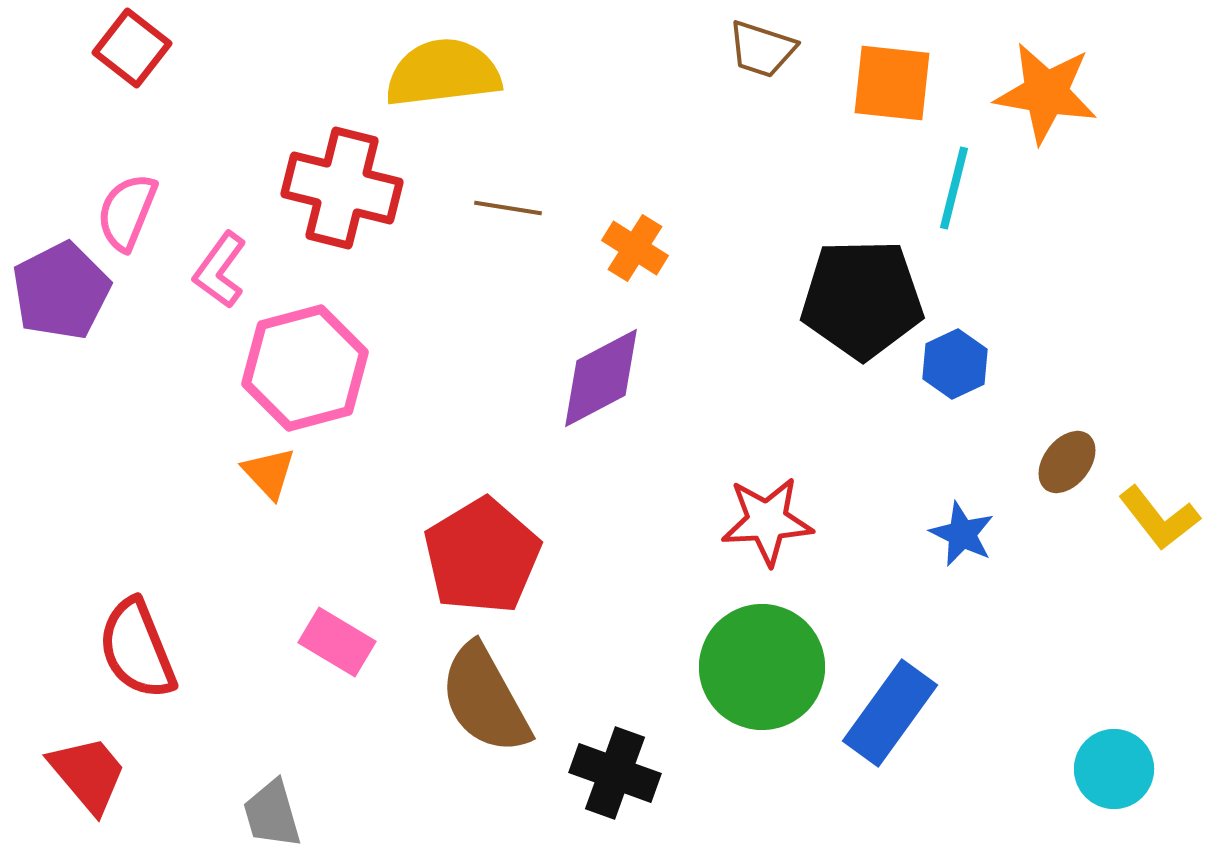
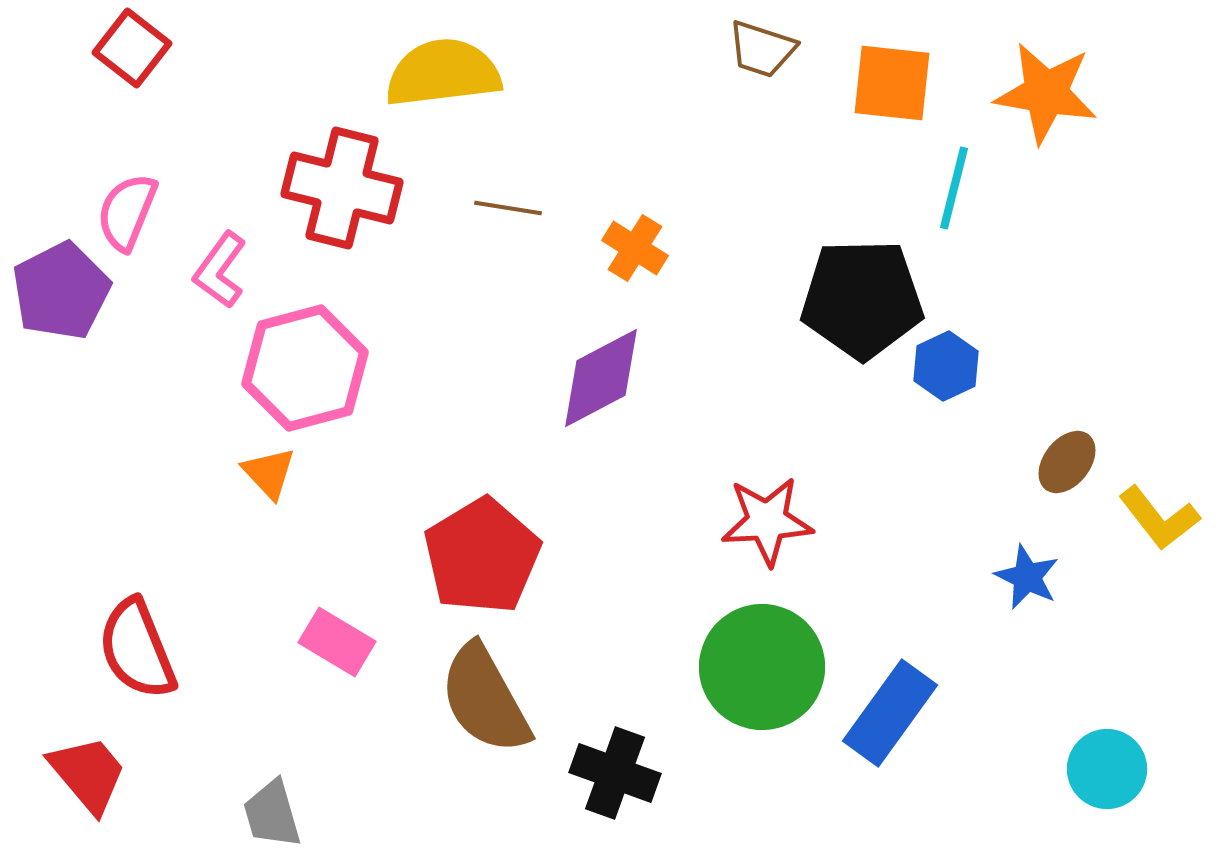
blue hexagon: moved 9 px left, 2 px down
blue star: moved 65 px right, 43 px down
cyan circle: moved 7 px left
